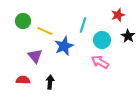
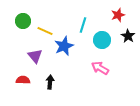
pink arrow: moved 6 px down
